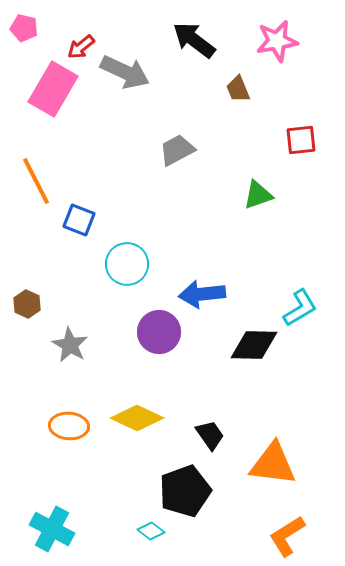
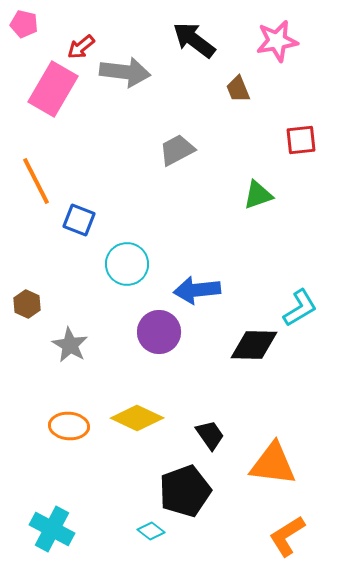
pink pentagon: moved 4 px up
gray arrow: rotated 18 degrees counterclockwise
blue arrow: moved 5 px left, 4 px up
